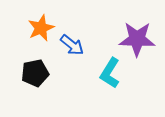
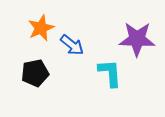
cyan L-shape: rotated 144 degrees clockwise
